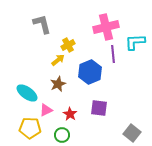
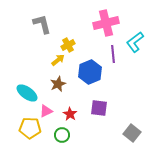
pink cross: moved 4 px up
cyan L-shape: rotated 35 degrees counterclockwise
pink triangle: moved 1 px down
